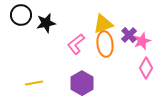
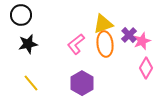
black star: moved 18 px left, 21 px down
yellow line: moved 3 px left; rotated 60 degrees clockwise
